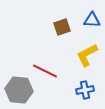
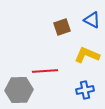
blue triangle: rotated 24 degrees clockwise
yellow L-shape: rotated 50 degrees clockwise
red line: rotated 30 degrees counterclockwise
gray hexagon: rotated 8 degrees counterclockwise
